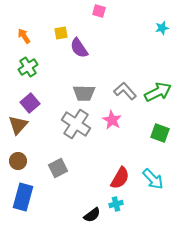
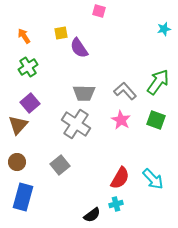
cyan star: moved 2 px right, 1 px down
green arrow: moved 10 px up; rotated 28 degrees counterclockwise
pink star: moved 9 px right
green square: moved 4 px left, 13 px up
brown circle: moved 1 px left, 1 px down
gray square: moved 2 px right, 3 px up; rotated 12 degrees counterclockwise
